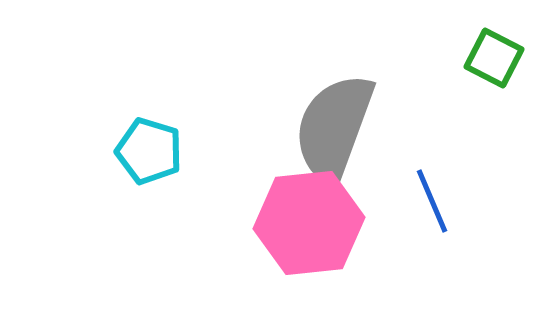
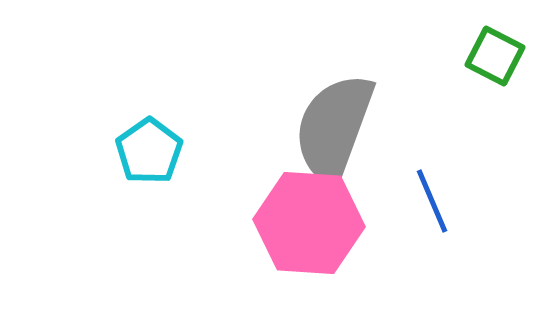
green square: moved 1 px right, 2 px up
cyan pentagon: rotated 20 degrees clockwise
pink hexagon: rotated 10 degrees clockwise
